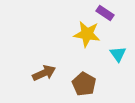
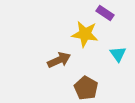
yellow star: moved 2 px left
brown arrow: moved 15 px right, 13 px up
brown pentagon: moved 2 px right, 4 px down
